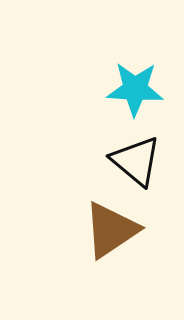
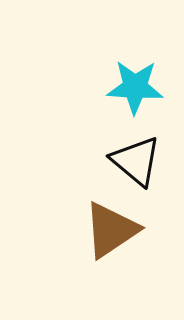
cyan star: moved 2 px up
